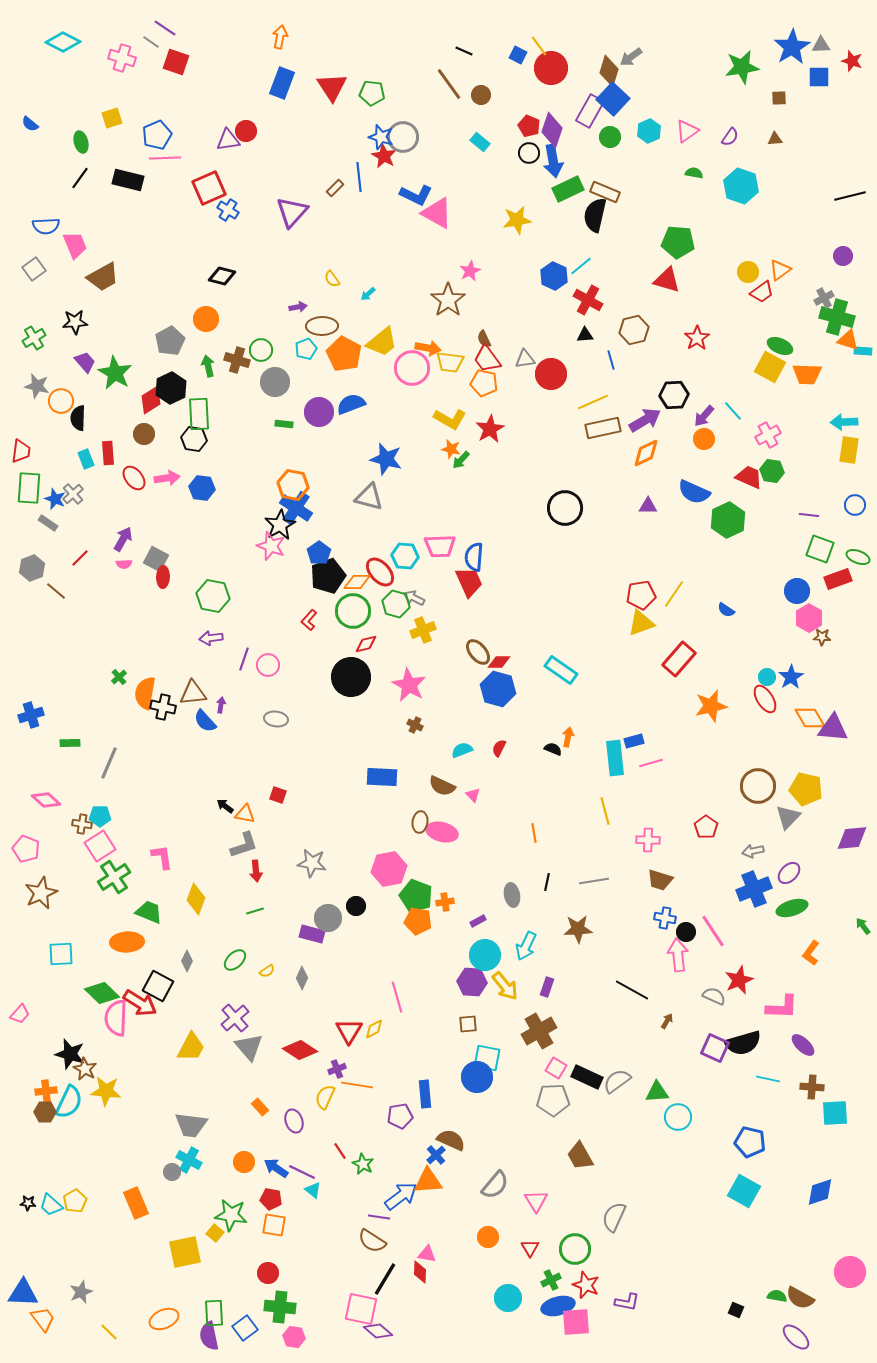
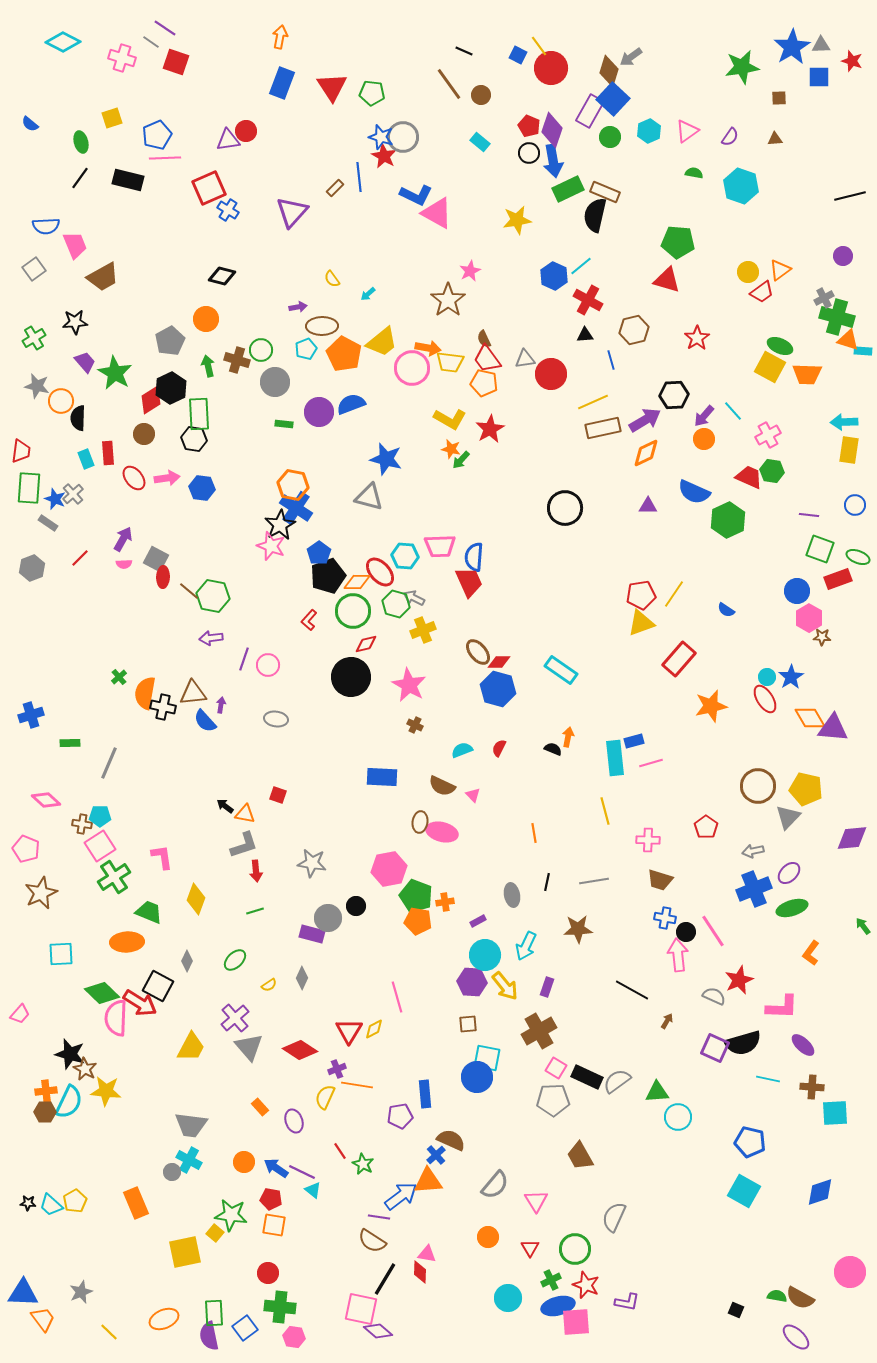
brown line at (56, 591): moved 133 px right
yellow semicircle at (267, 971): moved 2 px right, 14 px down
